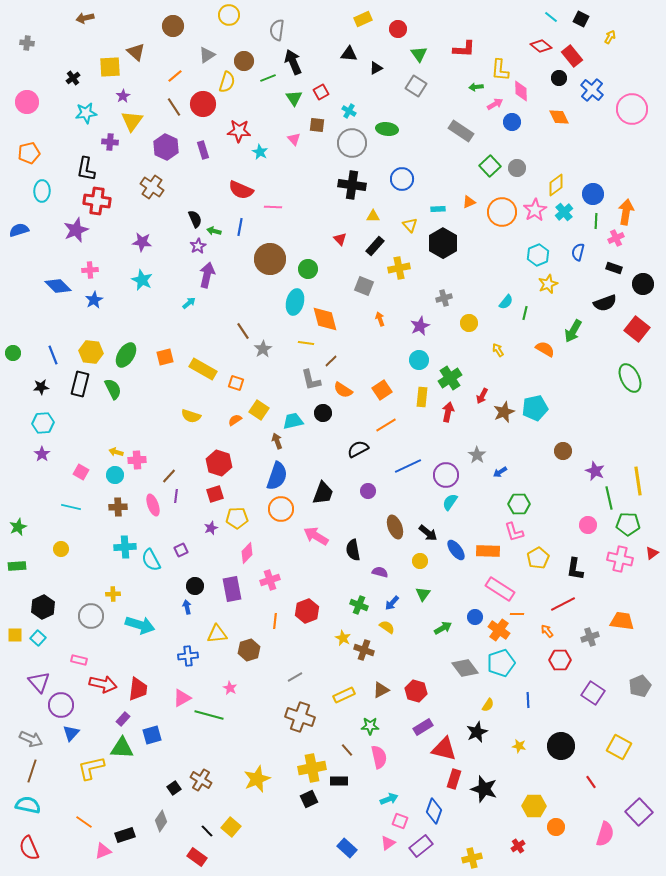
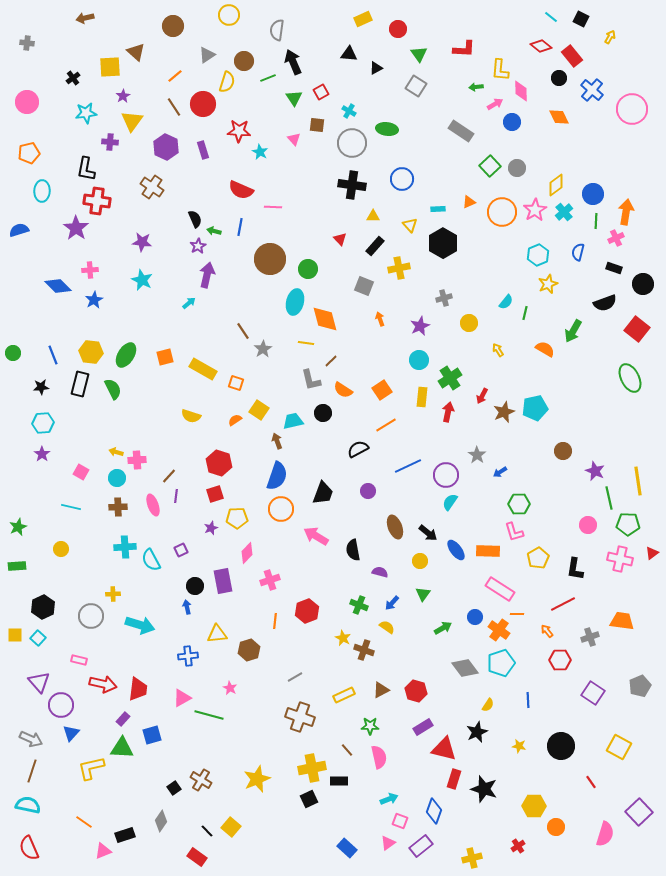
purple star at (76, 230): moved 2 px up; rotated 15 degrees counterclockwise
cyan circle at (115, 475): moved 2 px right, 3 px down
purple rectangle at (232, 589): moved 9 px left, 8 px up
